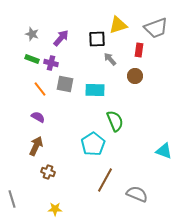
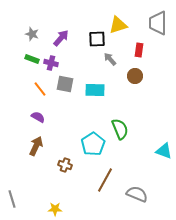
gray trapezoid: moved 2 px right, 5 px up; rotated 110 degrees clockwise
green semicircle: moved 5 px right, 8 px down
brown cross: moved 17 px right, 7 px up
